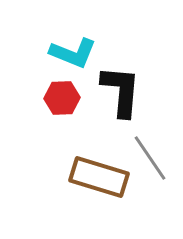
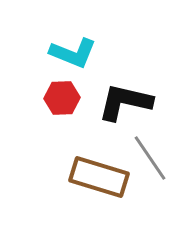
black L-shape: moved 4 px right, 11 px down; rotated 82 degrees counterclockwise
